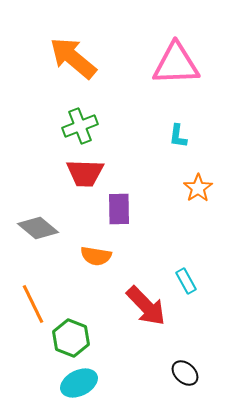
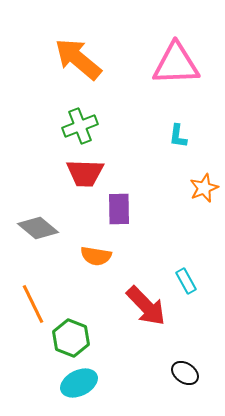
orange arrow: moved 5 px right, 1 px down
orange star: moved 6 px right; rotated 12 degrees clockwise
black ellipse: rotated 8 degrees counterclockwise
